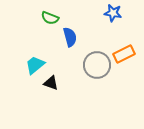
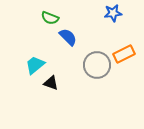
blue star: rotated 18 degrees counterclockwise
blue semicircle: moved 2 px left; rotated 30 degrees counterclockwise
